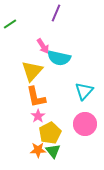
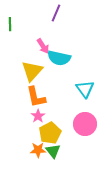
green line: rotated 56 degrees counterclockwise
cyan triangle: moved 1 px right, 2 px up; rotated 18 degrees counterclockwise
